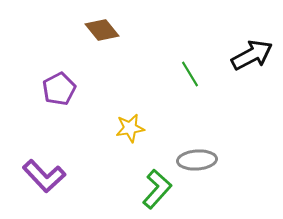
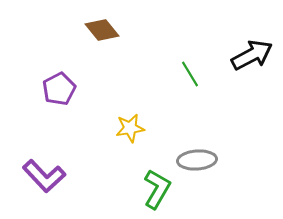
green L-shape: rotated 12 degrees counterclockwise
